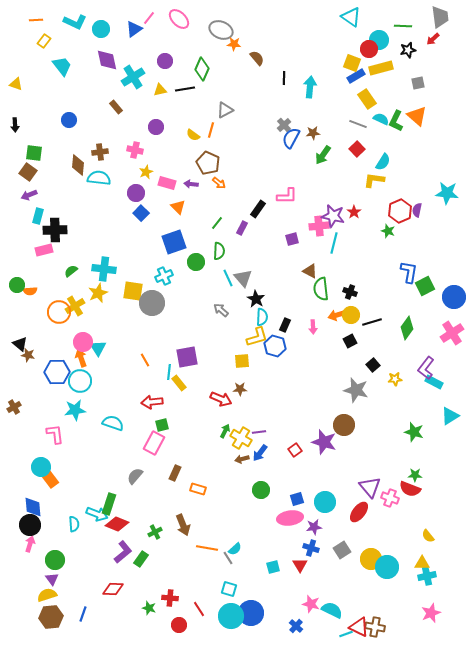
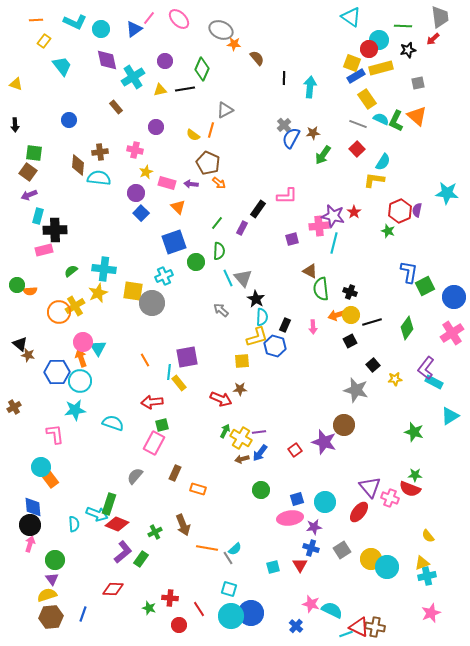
yellow triangle at (422, 563): rotated 21 degrees counterclockwise
